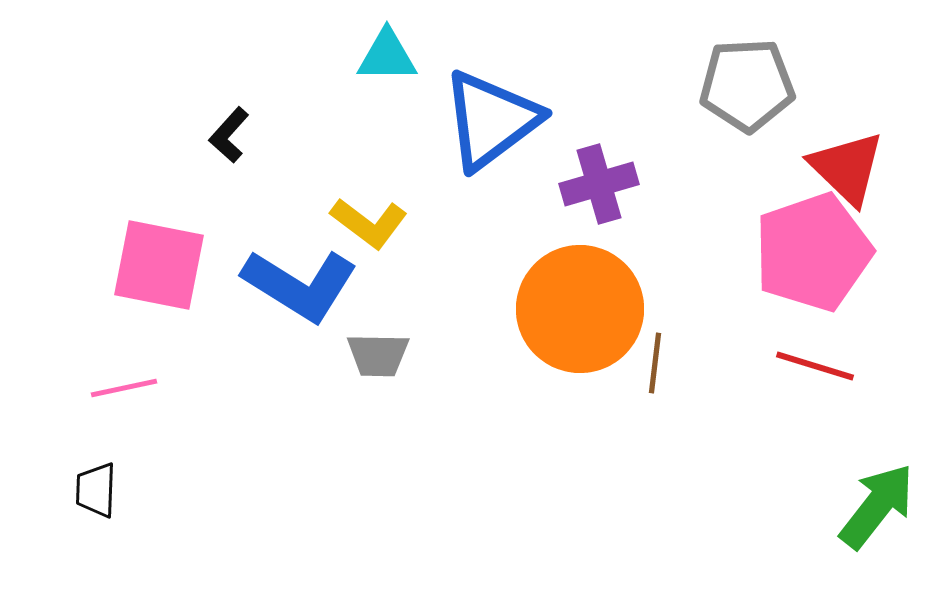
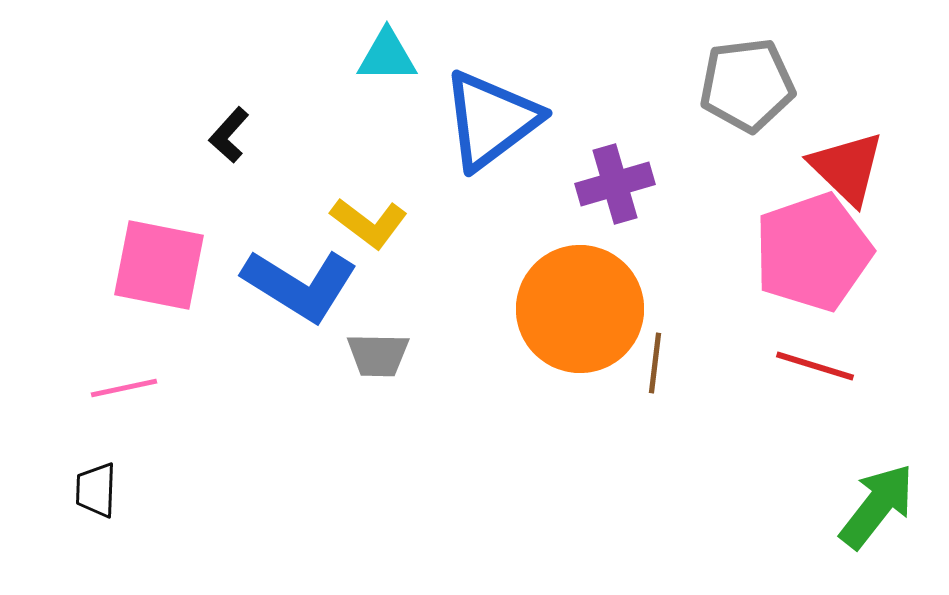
gray pentagon: rotated 4 degrees counterclockwise
purple cross: moved 16 px right
